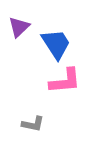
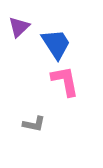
pink L-shape: rotated 96 degrees counterclockwise
gray L-shape: moved 1 px right
